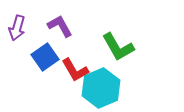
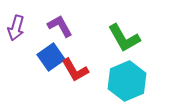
purple arrow: moved 1 px left
green L-shape: moved 6 px right, 9 px up
blue square: moved 6 px right
cyan hexagon: moved 26 px right, 7 px up
